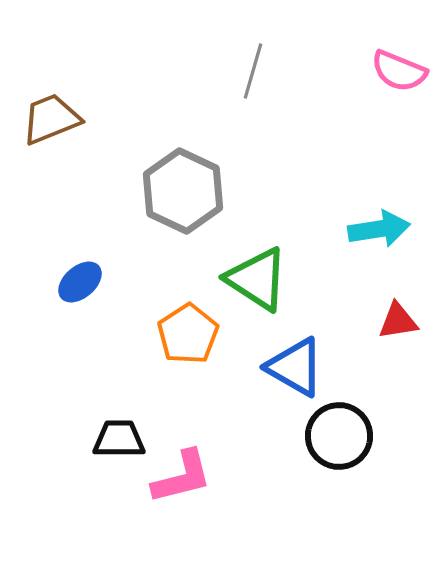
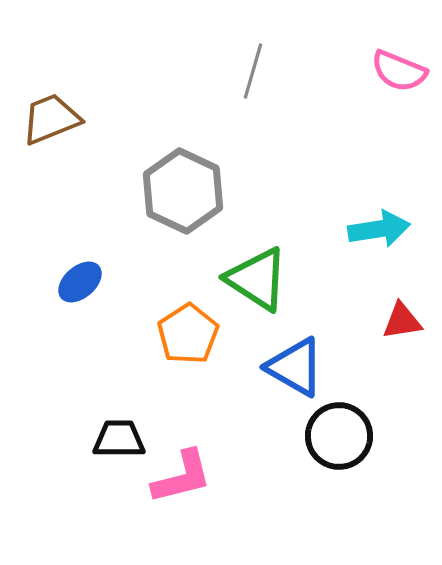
red triangle: moved 4 px right
